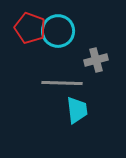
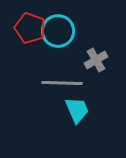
gray cross: rotated 15 degrees counterclockwise
cyan trapezoid: rotated 16 degrees counterclockwise
